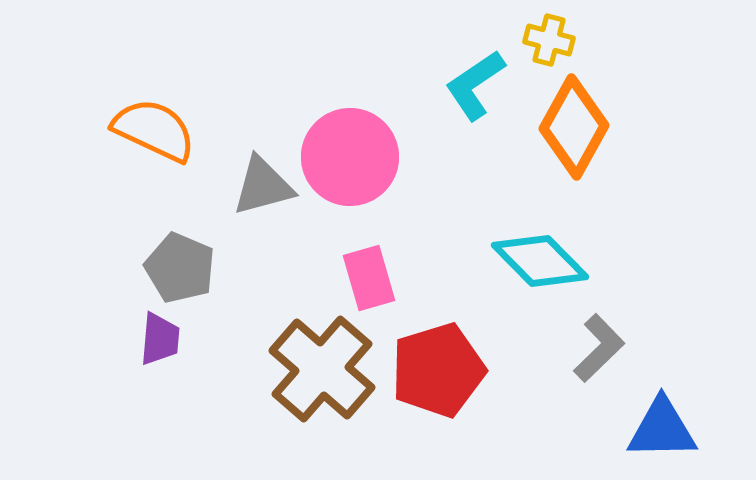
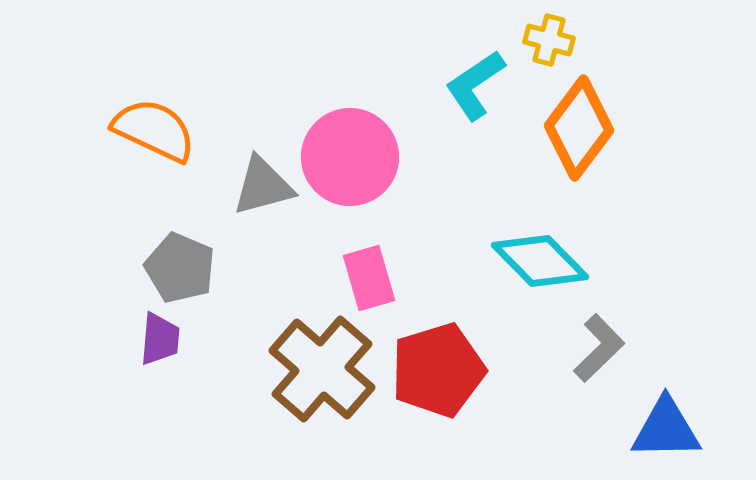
orange diamond: moved 5 px right, 1 px down; rotated 8 degrees clockwise
blue triangle: moved 4 px right
